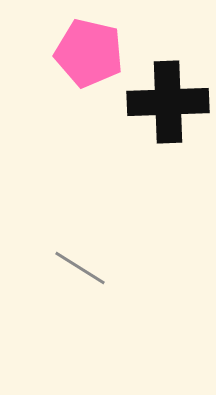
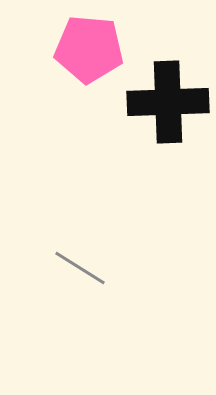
pink pentagon: moved 4 px up; rotated 8 degrees counterclockwise
